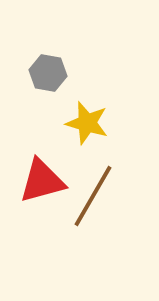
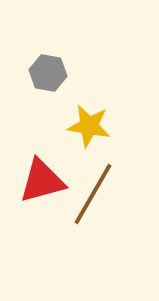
yellow star: moved 2 px right, 3 px down; rotated 6 degrees counterclockwise
brown line: moved 2 px up
